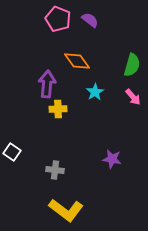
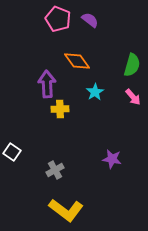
purple arrow: rotated 8 degrees counterclockwise
yellow cross: moved 2 px right
gray cross: rotated 36 degrees counterclockwise
